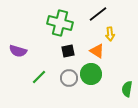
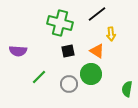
black line: moved 1 px left
yellow arrow: moved 1 px right
purple semicircle: rotated 12 degrees counterclockwise
gray circle: moved 6 px down
